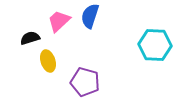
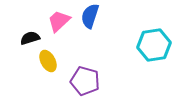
cyan hexagon: moved 1 px left; rotated 12 degrees counterclockwise
yellow ellipse: rotated 10 degrees counterclockwise
purple pentagon: moved 1 px up
